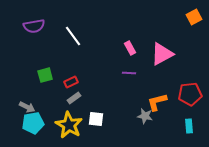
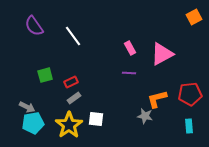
purple semicircle: rotated 65 degrees clockwise
orange L-shape: moved 3 px up
yellow star: rotated 8 degrees clockwise
